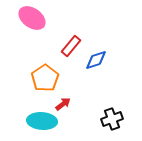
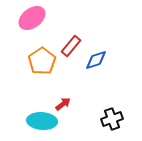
pink ellipse: rotated 72 degrees counterclockwise
orange pentagon: moved 3 px left, 17 px up
